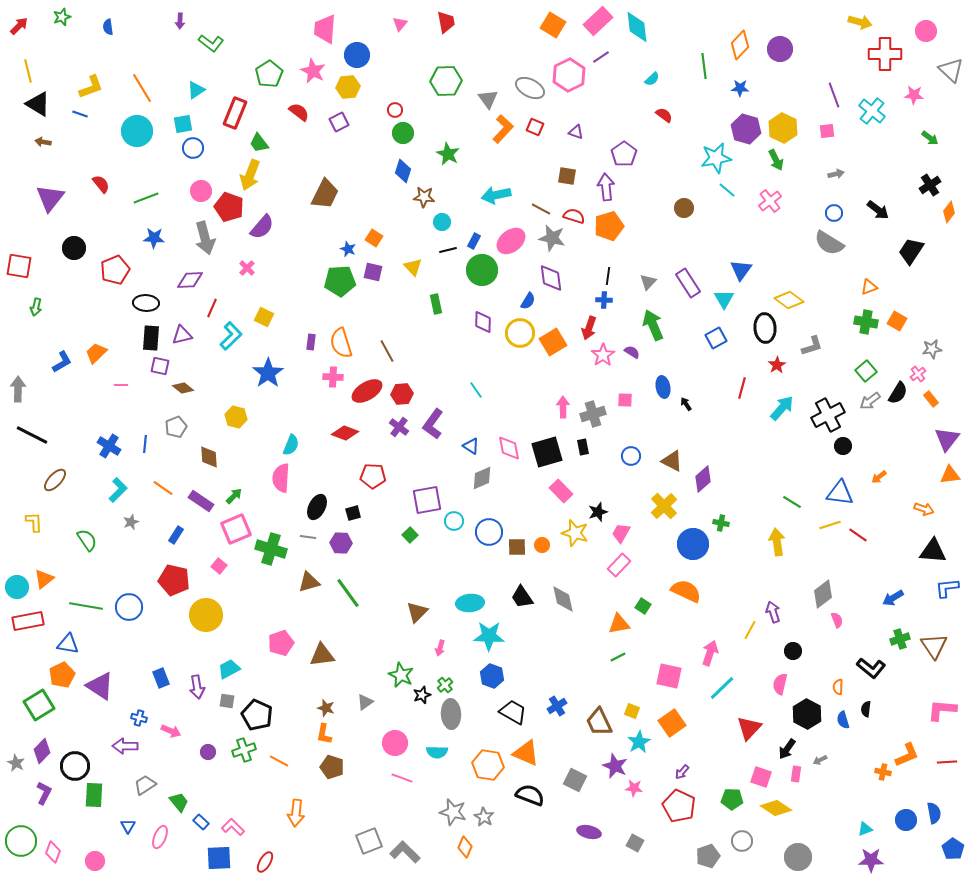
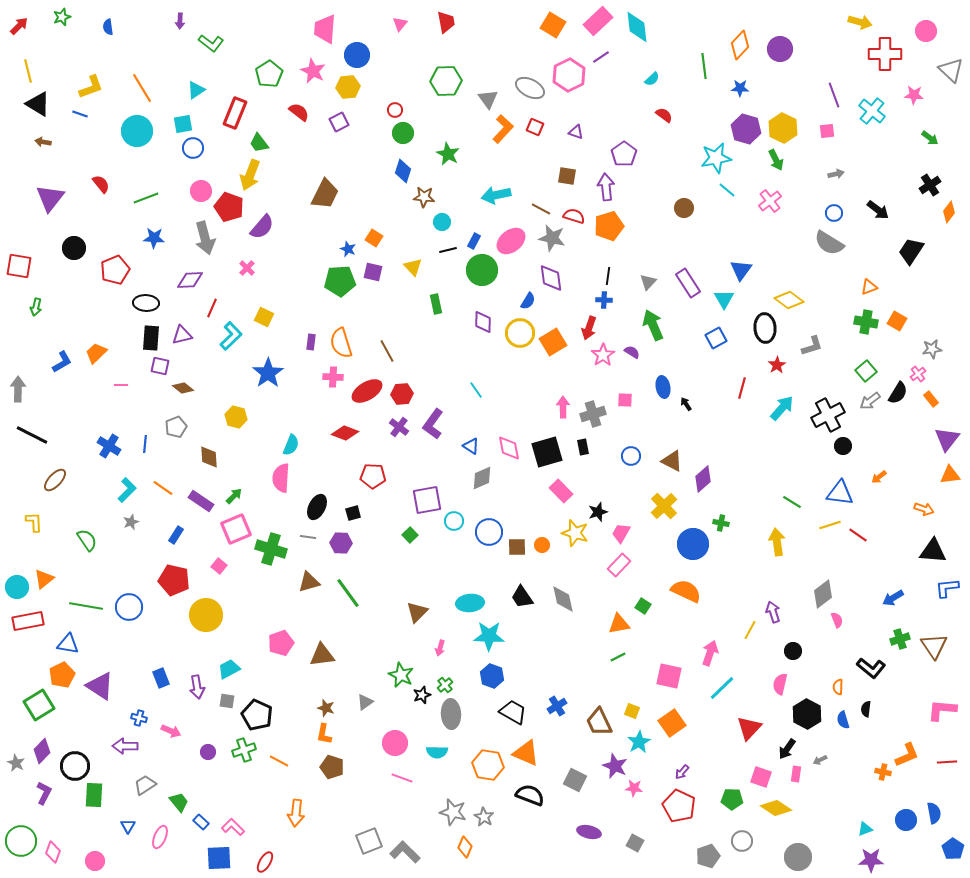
cyan L-shape at (118, 490): moved 9 px right
